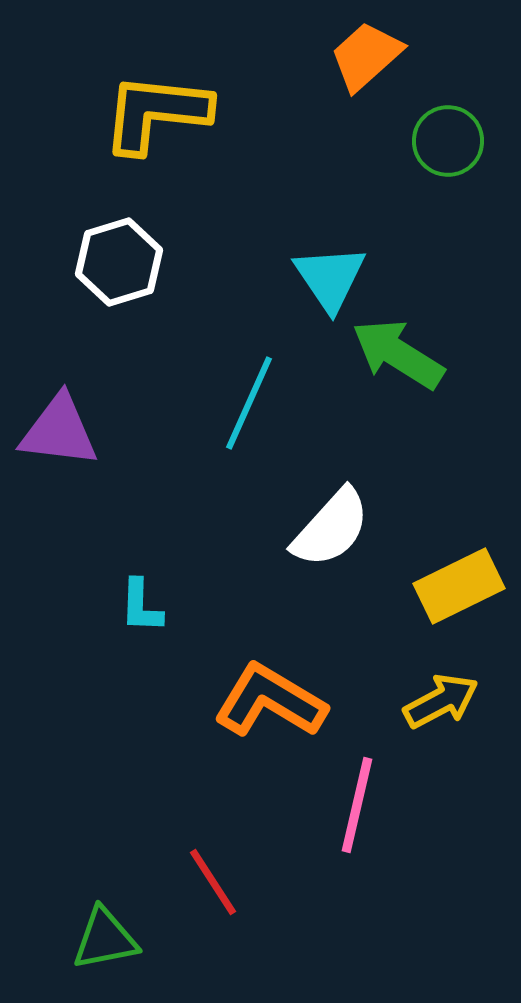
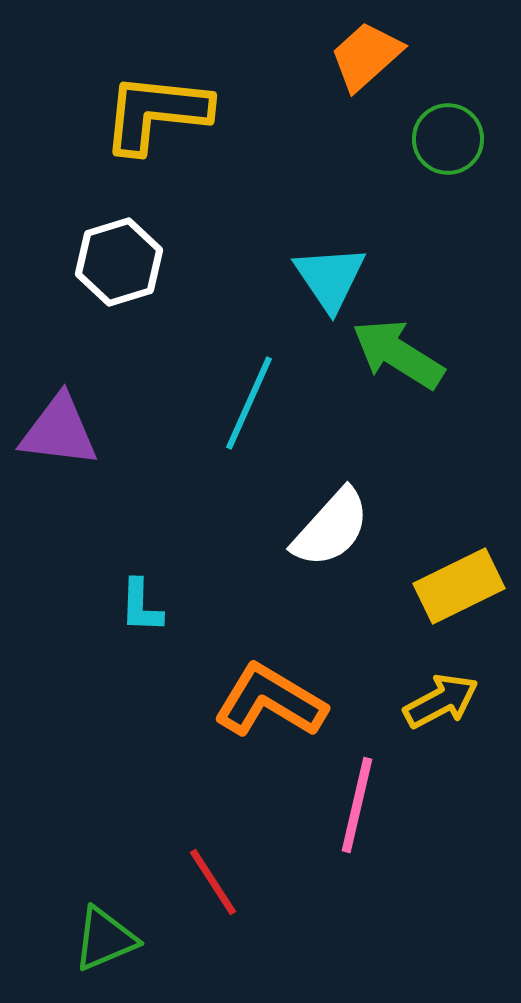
green circle: moved 2 px up
green triangle: rotated 12 degrees counterclockwise
